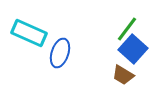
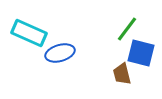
blue square: moved 8 px right, 4 px down; rotated 28 degrees counterclockwise
blue ellipse: rotated 56 degrees clockwise
brown trapezoid: moved 1 px left, 1 px up; rotated 45 degrees clockwise
